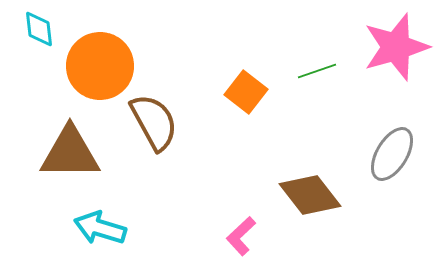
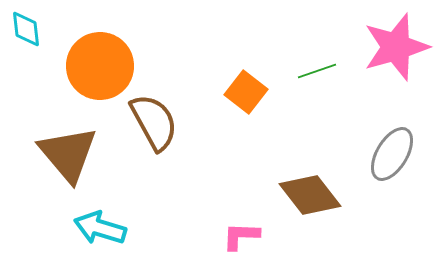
cyan diamond: moved 13 px left
brown triangle: moved 2 px left, 1 px down; rotated 50 degrees clockwise
pink L-shape: rotated 45 degrees clockwise
